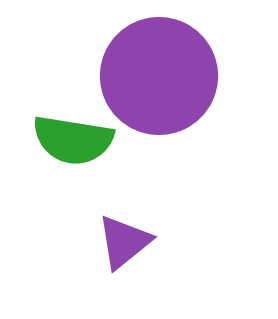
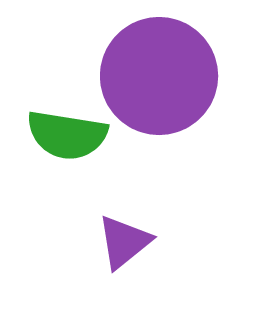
green semicircle: moved 6 px left, 5 px up
